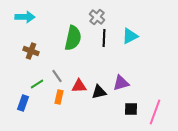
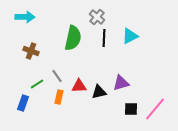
pink line: moved 3 px up; rotated 20 degrees clockwise
